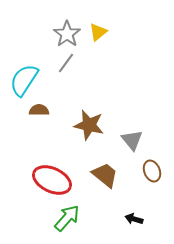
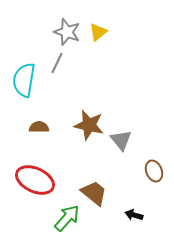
gray star: moved 2 px up; rotated 16 degrees counterclockwise
gray line: moved 9 px left; rotated 10 degrees counterclockwise
cyan semicircle: rotated 24 degrees counterclockwise
brown semicircle: moved 17 px down
gray triangle: moved 11 px left
brown ellipse: moved 2 px right
brown trapezoid: moved 11 px left, 18 px down
red ellipse: moved 17 px left
black arrow: moved 4 px up
